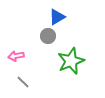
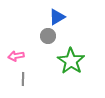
green star: rotated 16 degrees counterclockwise
gray line: moved 3 px up; rotated 48 degrees clockwise
